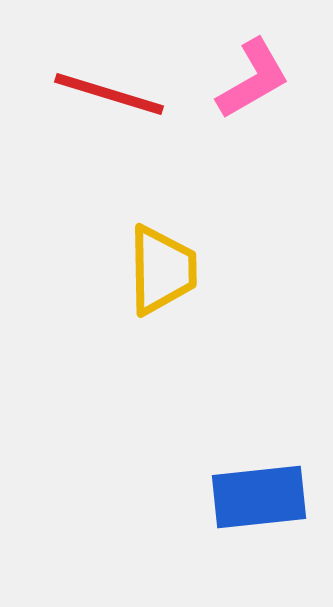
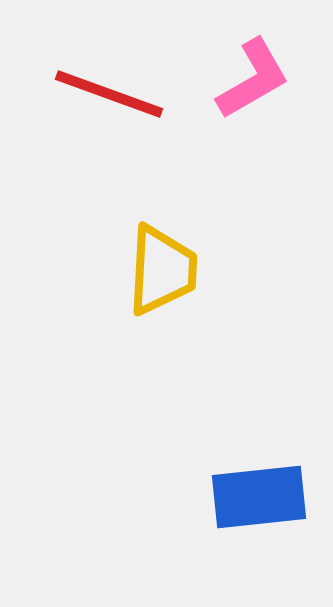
red line: rotated 3 degrees clockwise
yellow trapezoid: rotated 4 degrees clockwise
